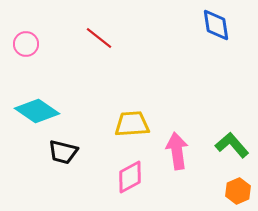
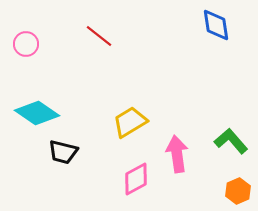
red line: moved 2 px up
cyan diamond: moved 2 px down
yellow trapezoid: moved 2 px left, 2 px up; rotated 27 degrees counterclockwise
green L-shape: moved 1 px left, 4 px up
pink arrow: moved 3 px down
pink diamond: moved 6 px right, 2 px down
